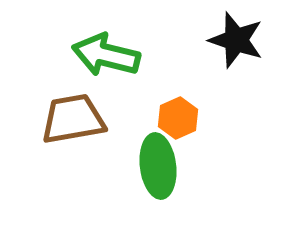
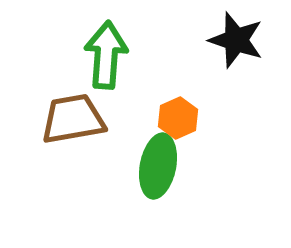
green arrow: rotated 80 degrees clockwise
green ellipse: rotated 18 degrees clockwise
